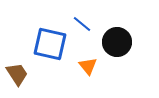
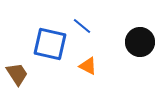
blue line: moved 2 px down
black circle: moved 23 px right
orange triangle: rotated 24 degrees counterclockwise
